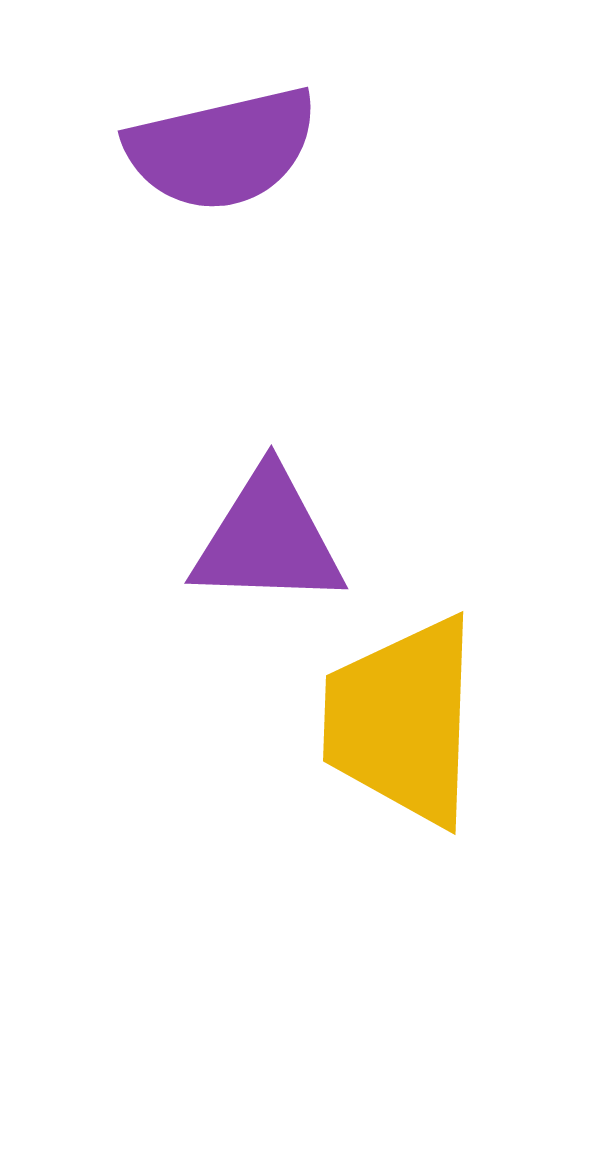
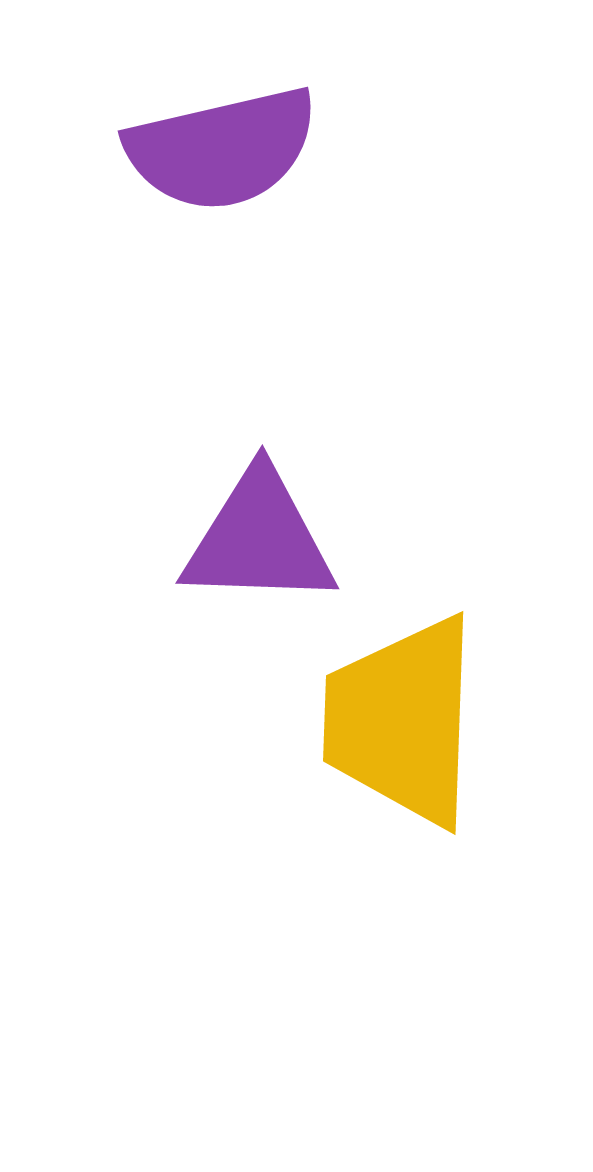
purple triangle: moved 9 px left
